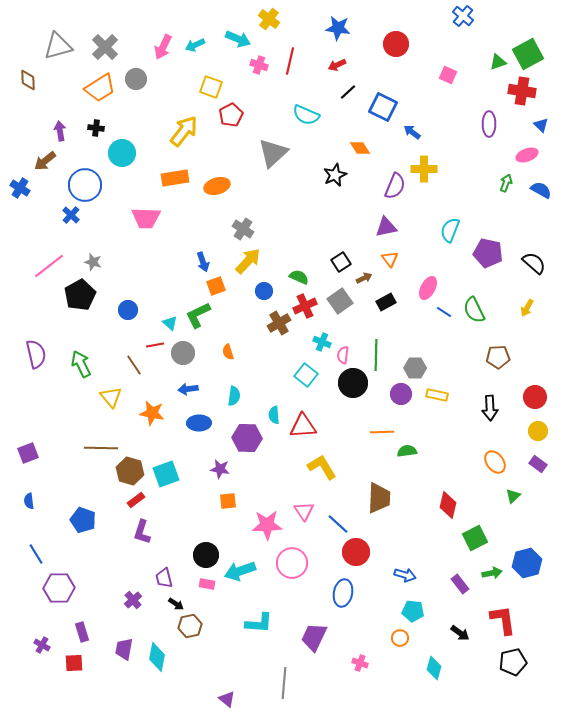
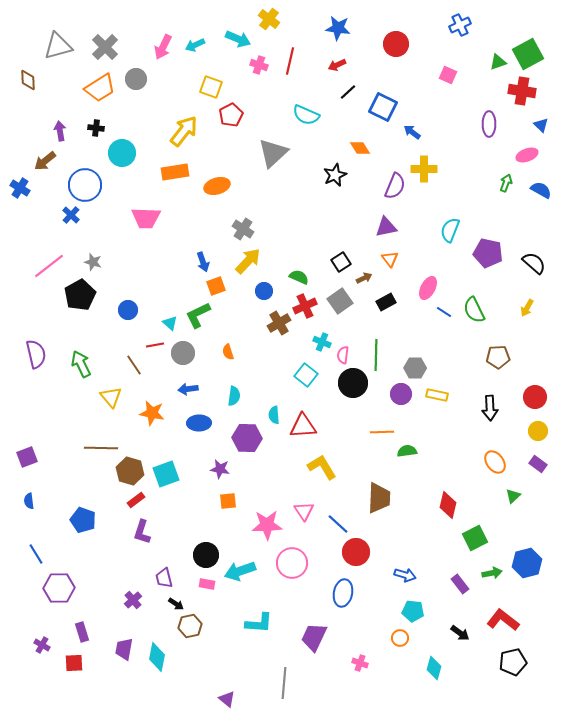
blue cross at (463, 16): moved 3 px left, 9 px down; rotated 25 degrees clockwise
orange rectangle at (175, 178): moved 6 px up
purple square at (28, 453): moved 1 px left, 4 px down
red L-shape at (503, 620): rotated 44 degrees counterclockwise
